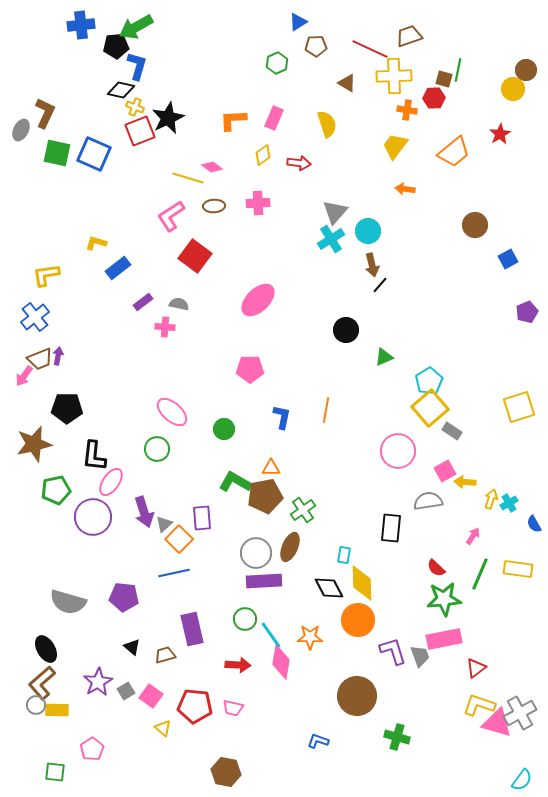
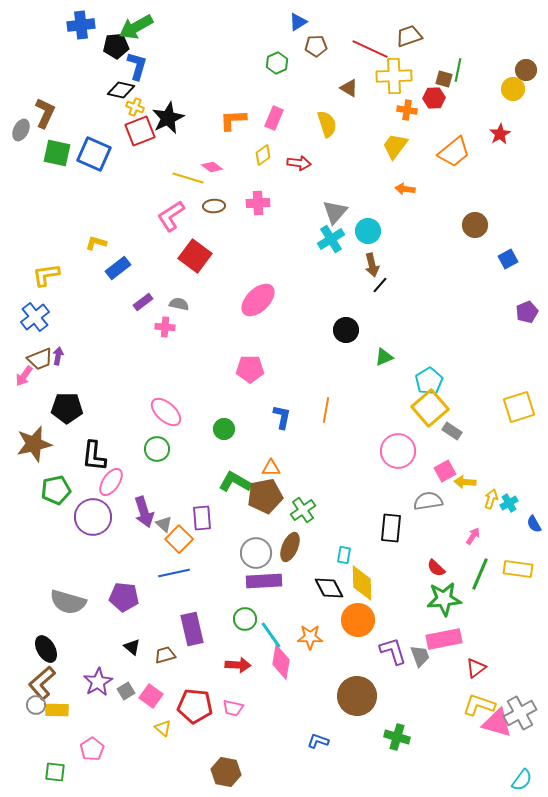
brown triangle at (347, 83): moved 2 px right, 5 px down
pink ellipse at (172, 412): moved 6 px left
gray triangle at (164, 524): rotated 36 degrees counterclockwise
